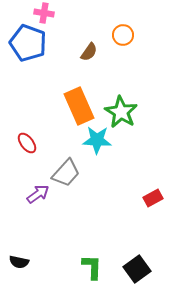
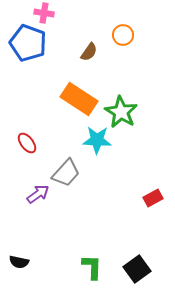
orange rectangle: moved 7 px up; rotated 33 degrees counterclockwise
